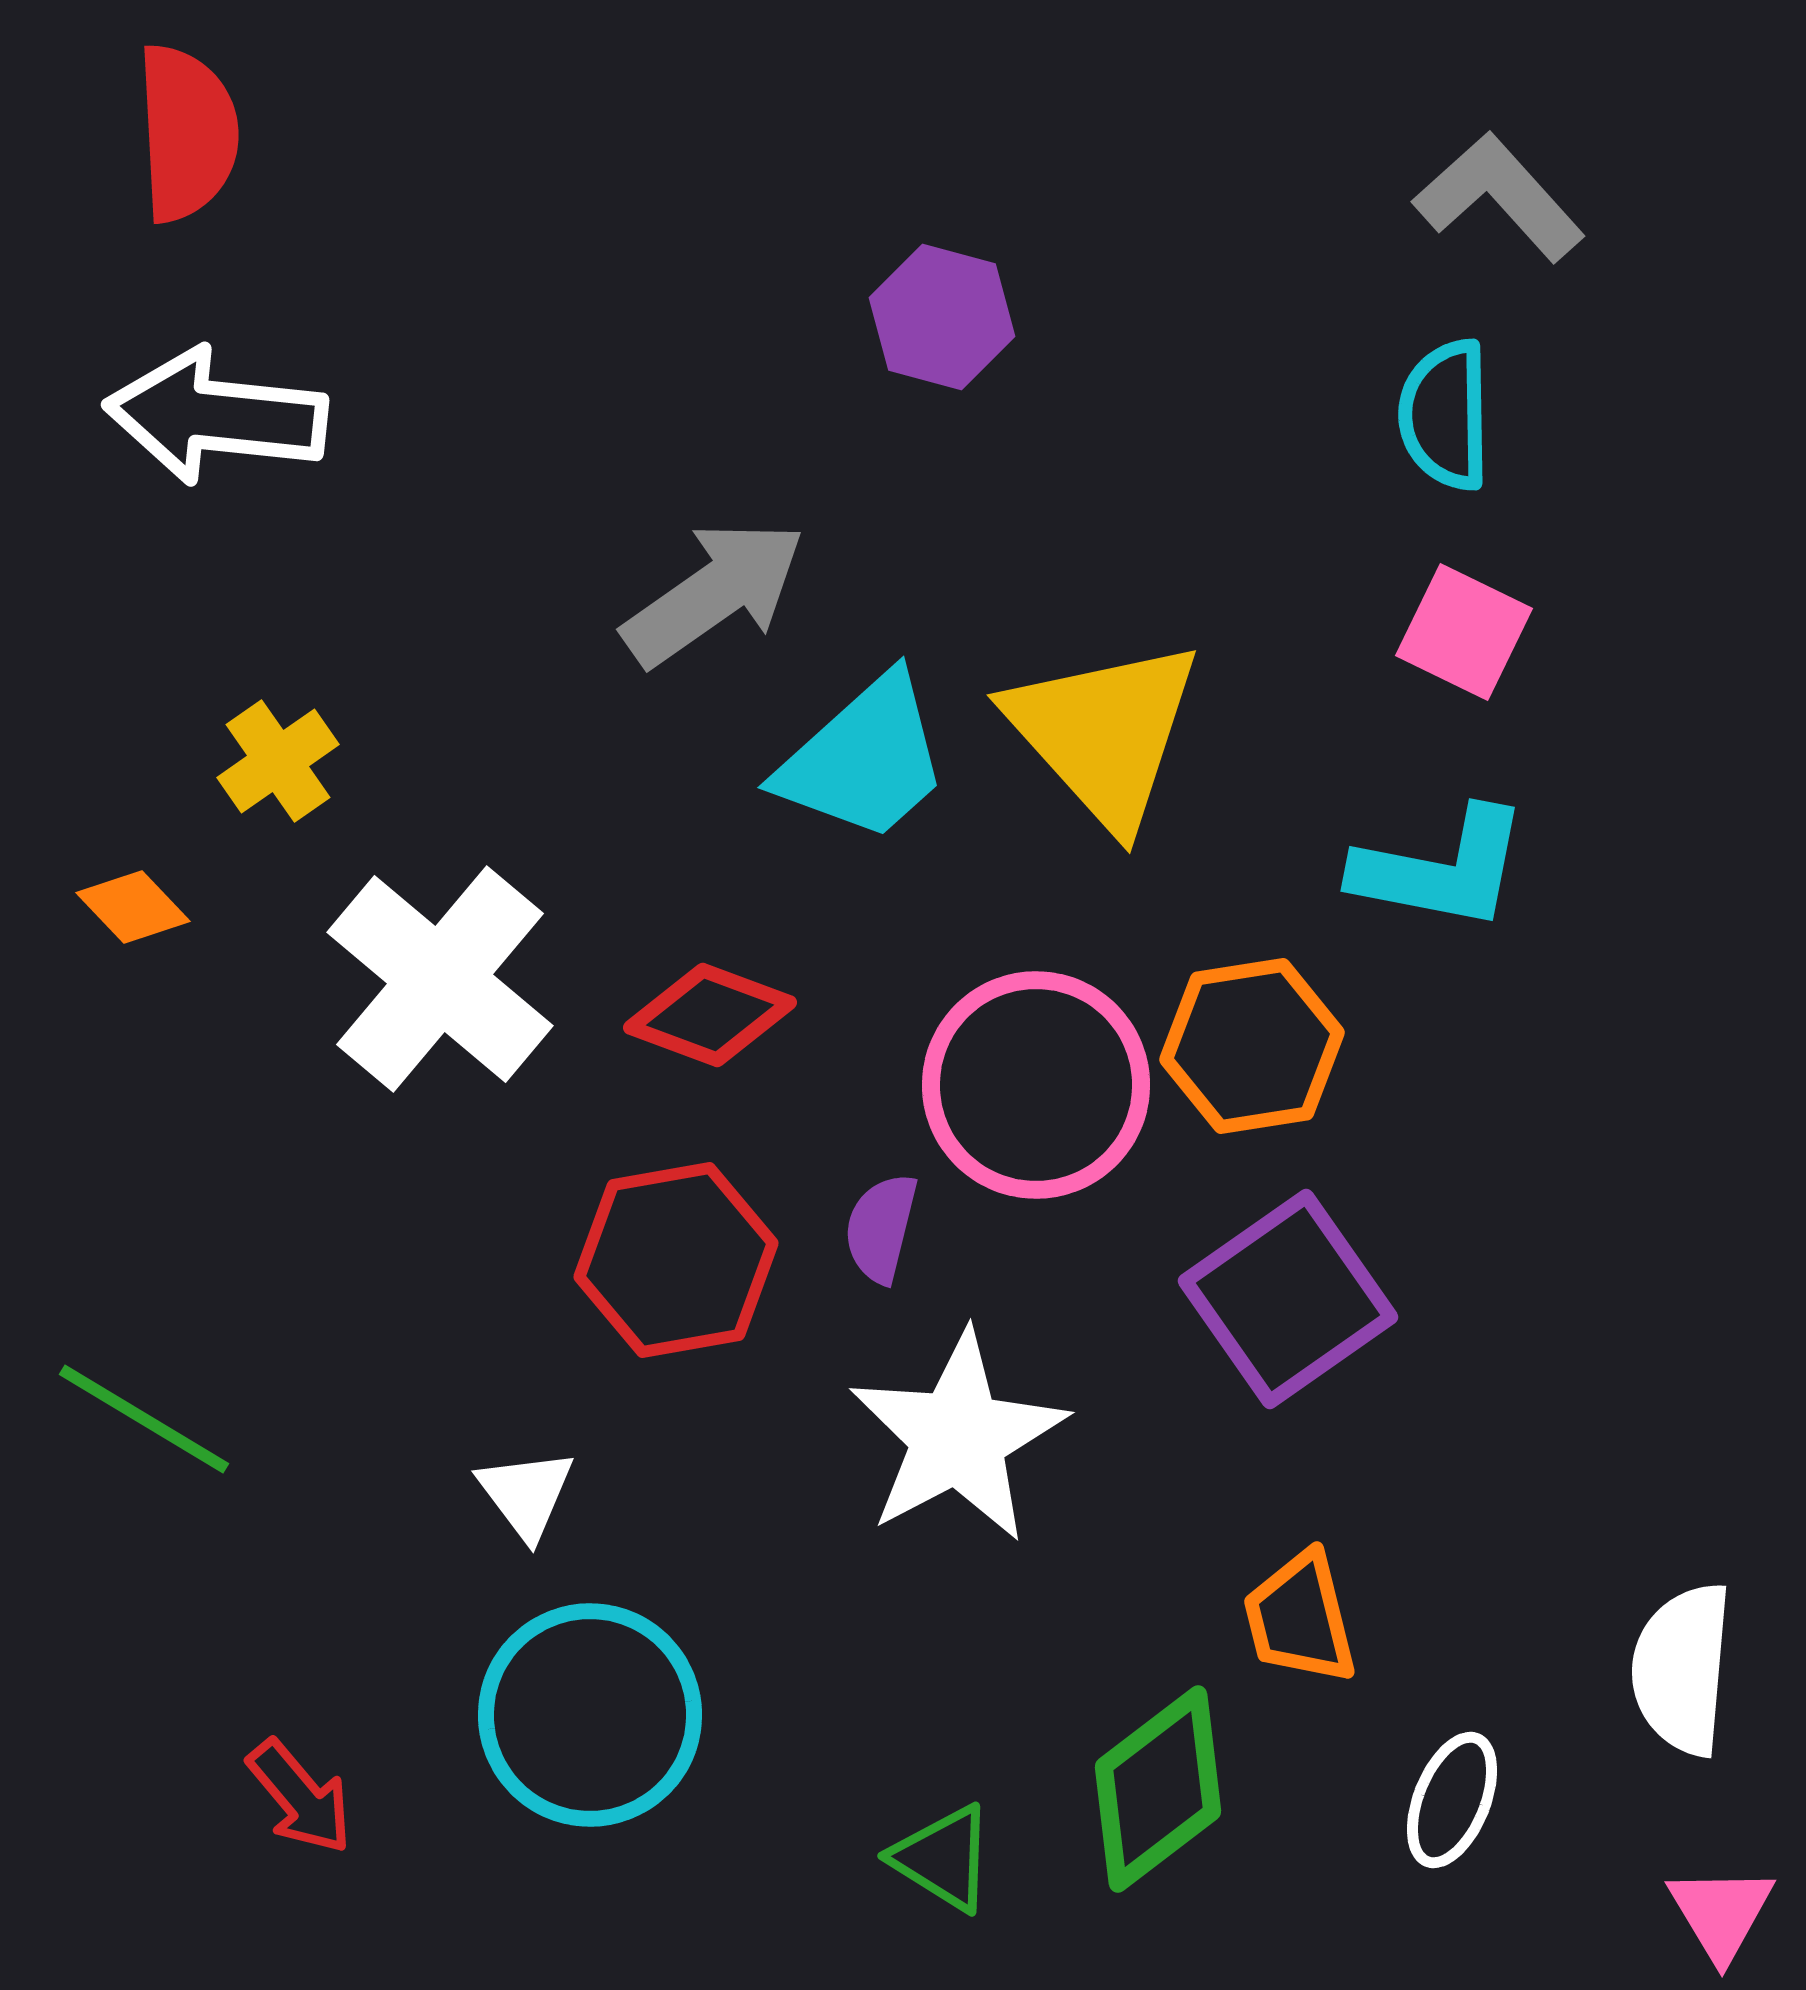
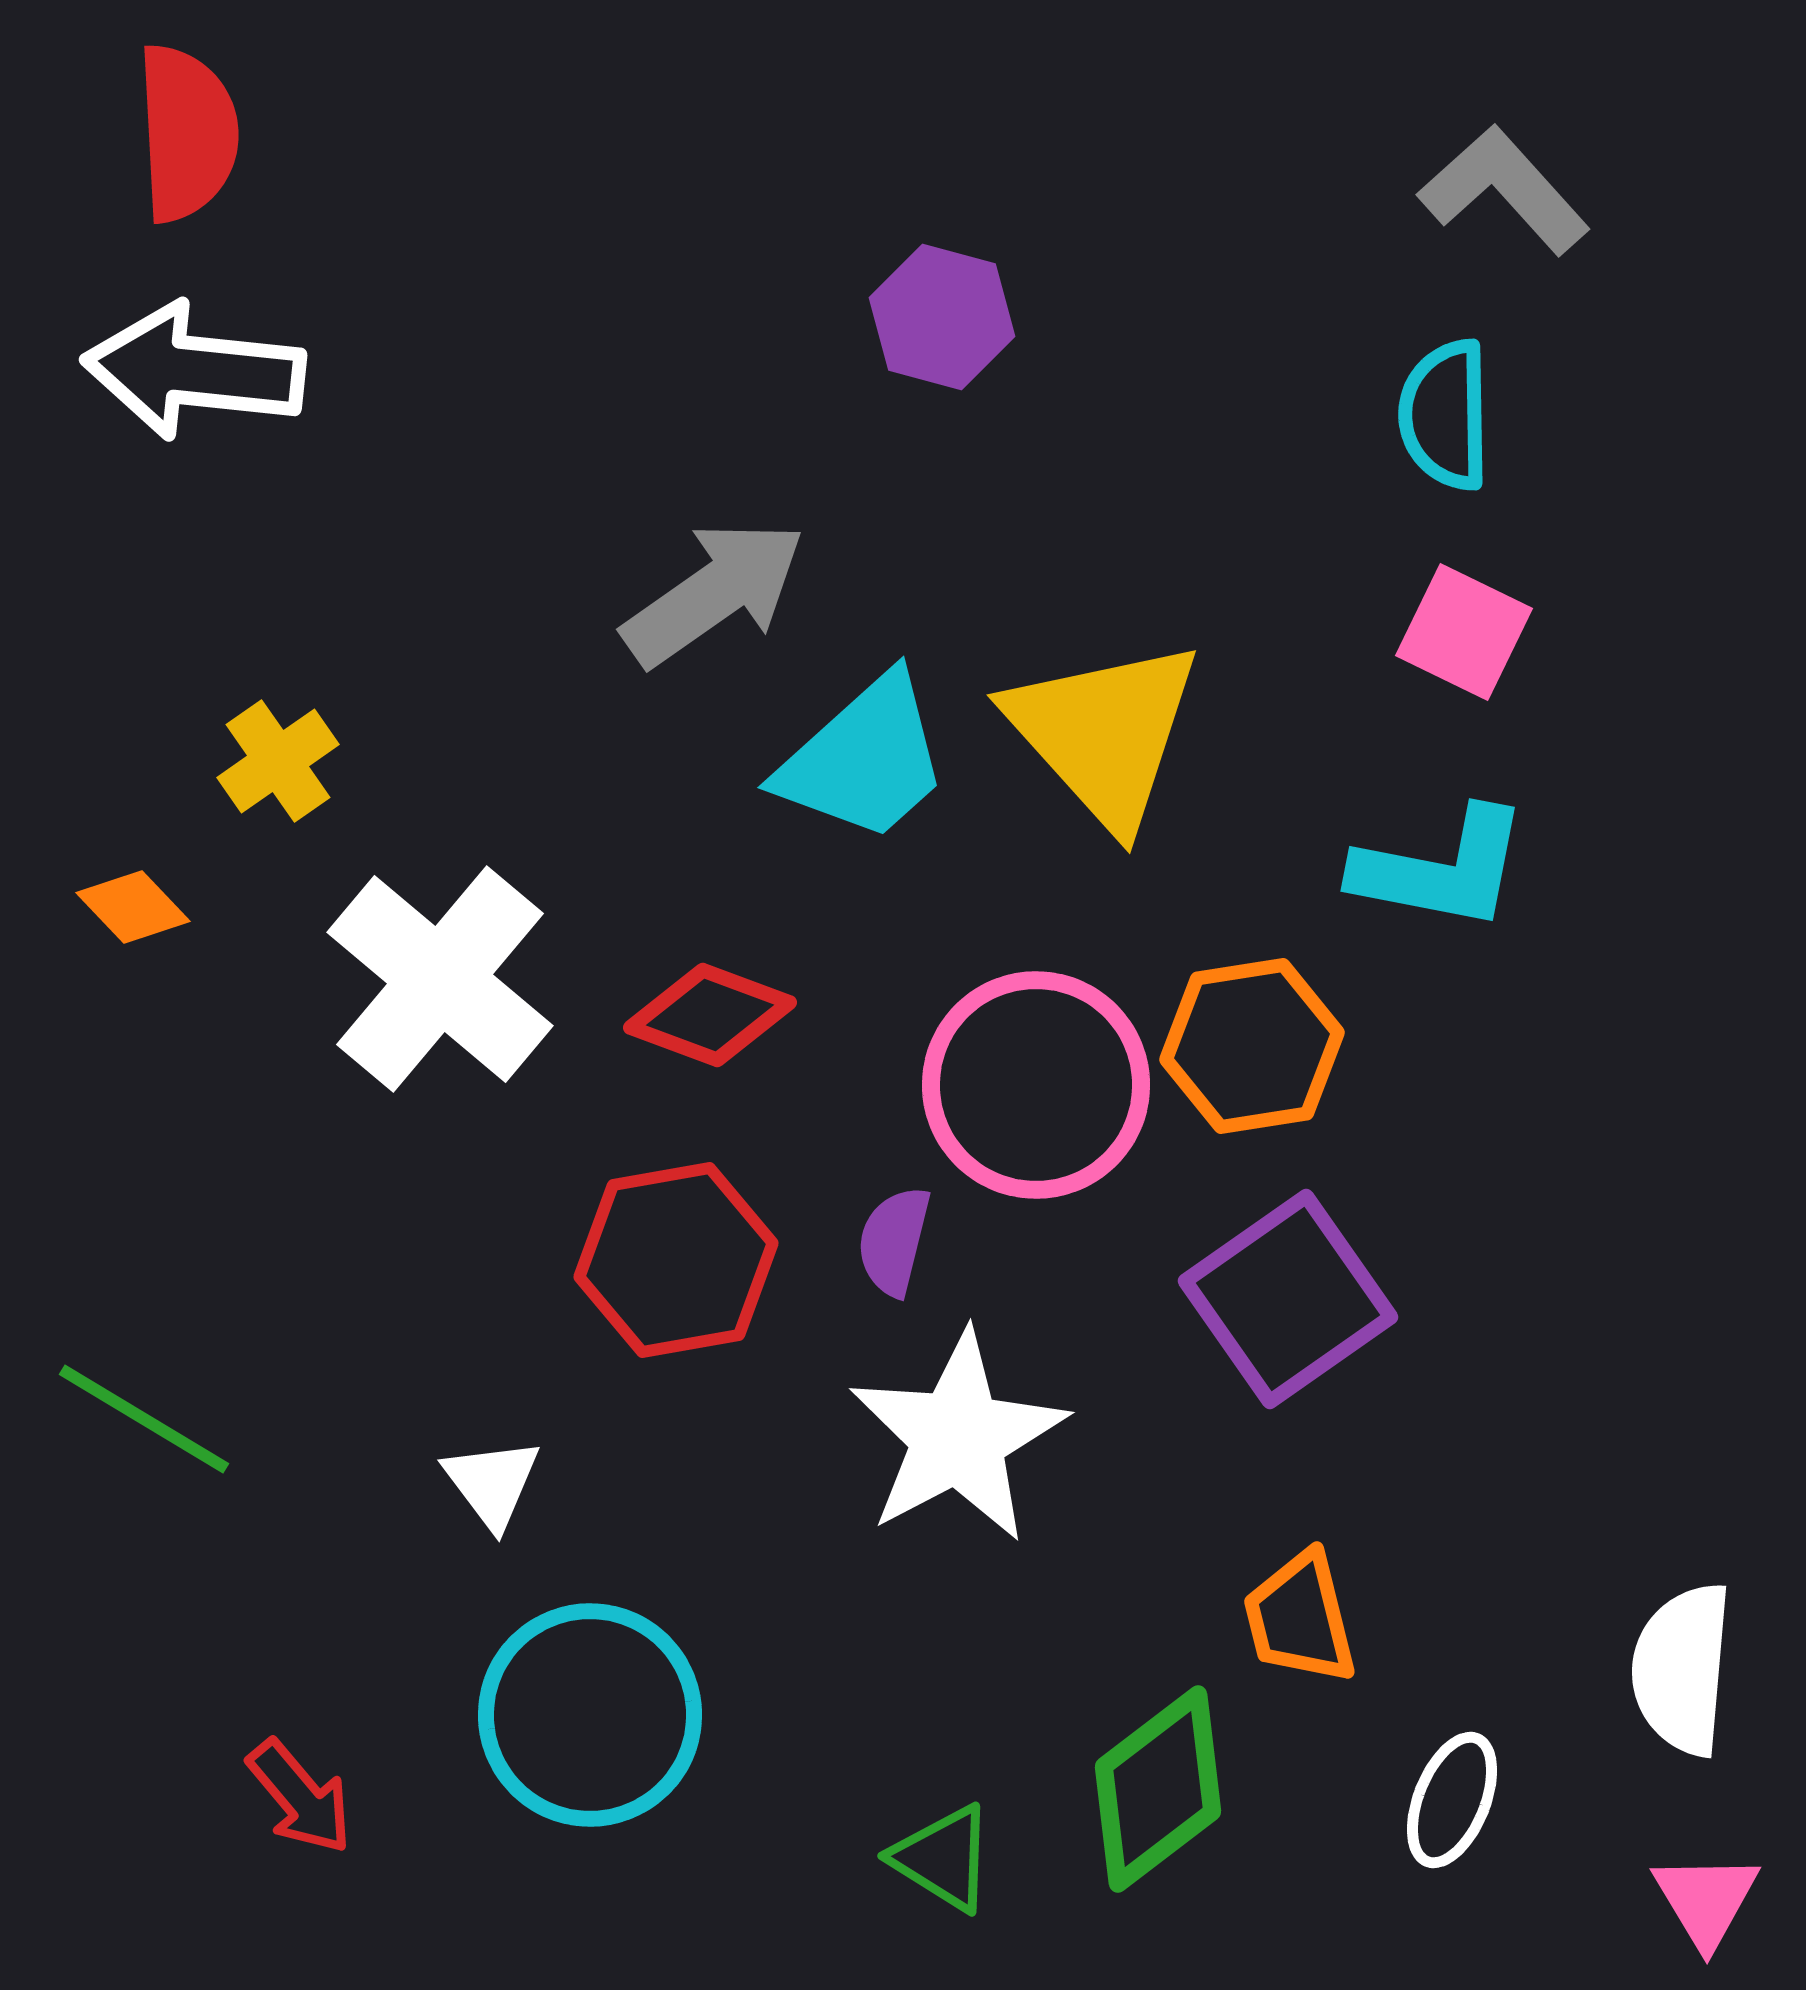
gray L-shape: moved 5 px right, 7 px up
white arrow: moved 22 px left, 45 px up
purple semicircle: moved 13 px right, 13 px down
white triangle: moved 34 px left, 11 px up
pink triangle: moved 15 px left, 13 px up
